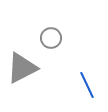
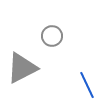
gray circle: moved 1 px right, 2 px up
